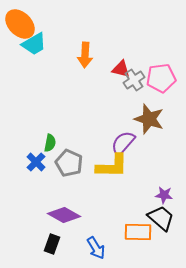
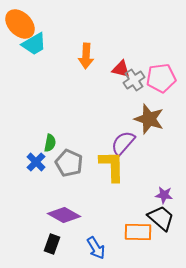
orange arrow: moved 1 px right, 1 px down
yellow L-shape: rotated 92 degrees counterclockwise
